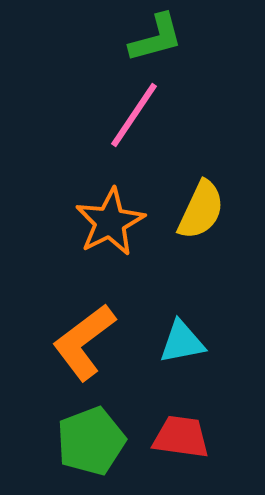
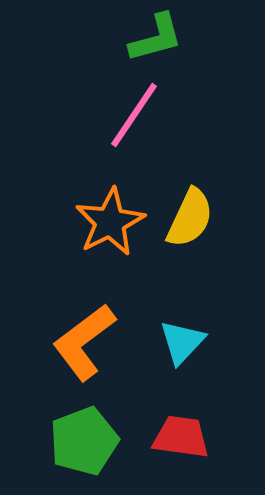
yellow semicircle: moved 11 px left, 8 px down
cyan triangle: rotated 36 degrees counterclockwise
green pentagon: moved 7 px left
